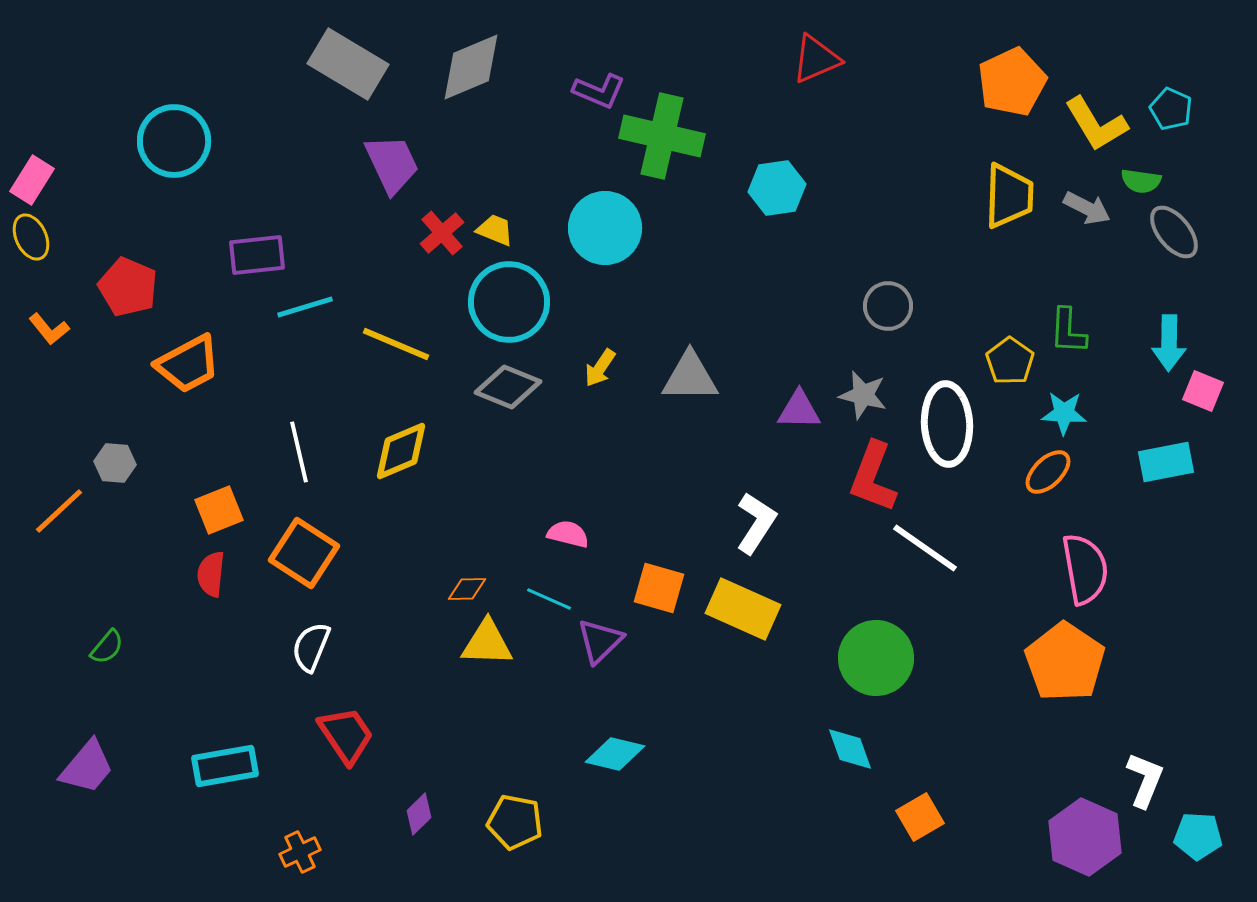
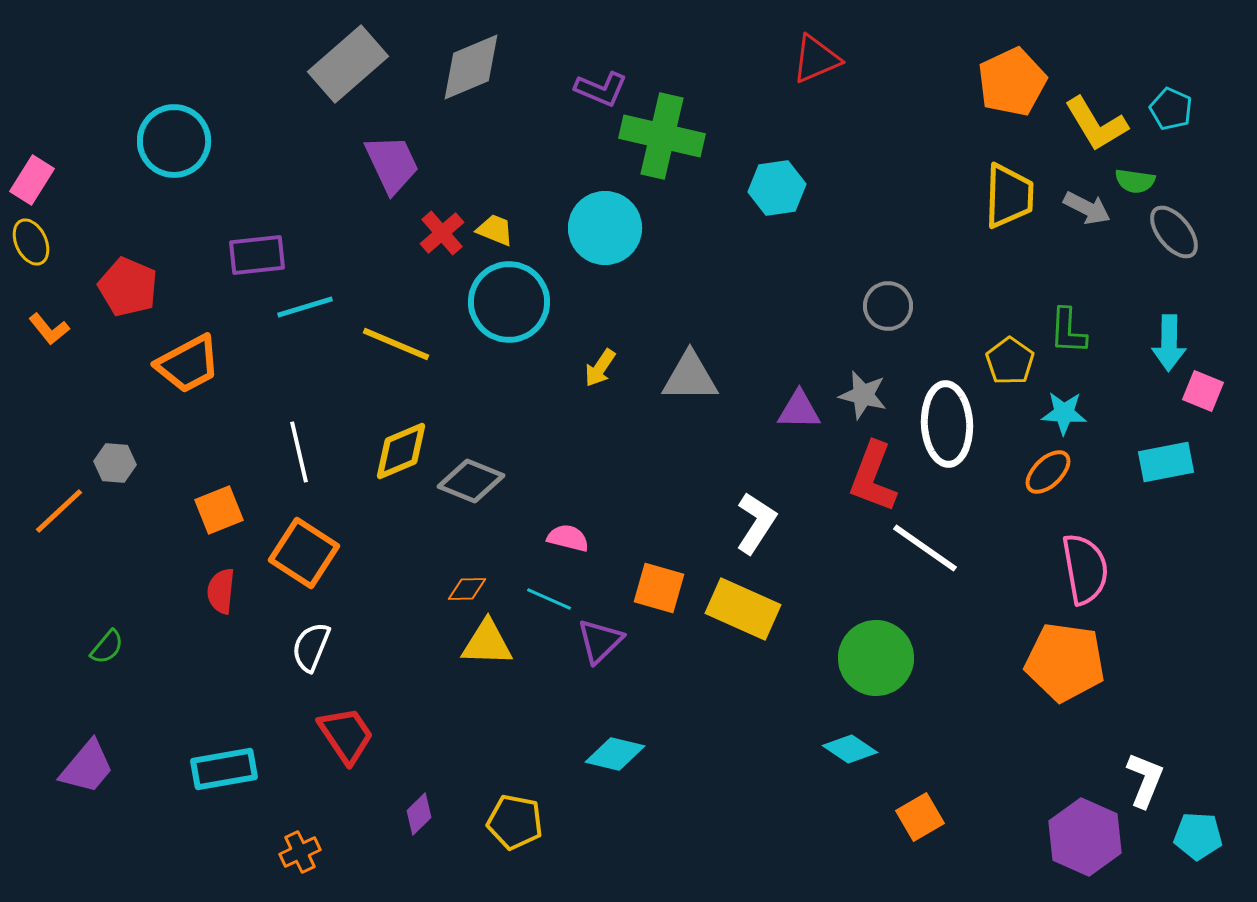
gray rectangle at (348, 64): rotated 72 degrees counterclockwise
purple L-shape at (599, 91): moved 2 px right, 2 px up
green semicircle at (1141, 181): moved 6 px left
yellow ellipse at (31, 237): moved 5 px down
gray diamond at (508, 387): moved 37 px left, 94 px down
pink semicircle at (568, 534): moved 4 px down
red semicircle at (211, 574): moved 10 px right, 17 px down
orange pentagon at (1065, 662): rotated 26 degrees counterclockwise
cyan diamond at (850, 749): rotated 36 degrees counterclockwise
cyan rectangle at (225, 766): moved 1 px left, 3 px down
